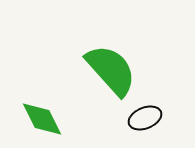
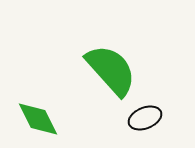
green diamond: moved 4 px left
